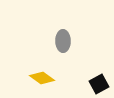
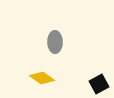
gray ellipse: moved 8 px left, 1 px down
